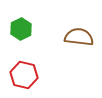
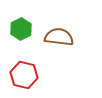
brown semicircle: moved 20 px left
